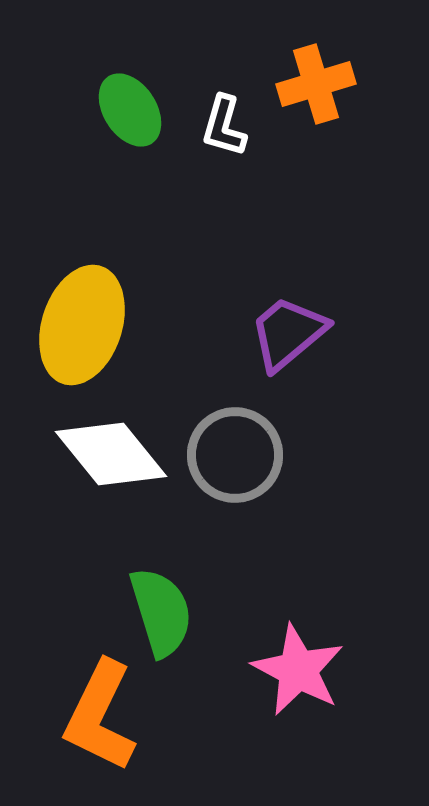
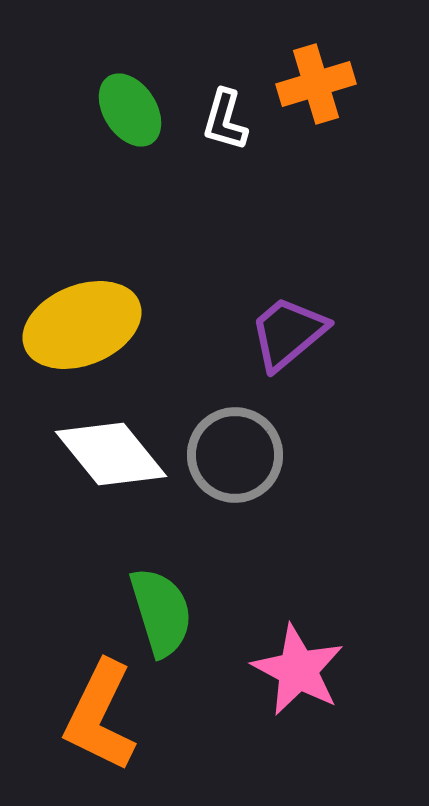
white L-shape: moved 1 px right, 6 px up
yellow ellipse: rotated 50 degrees clockwise
